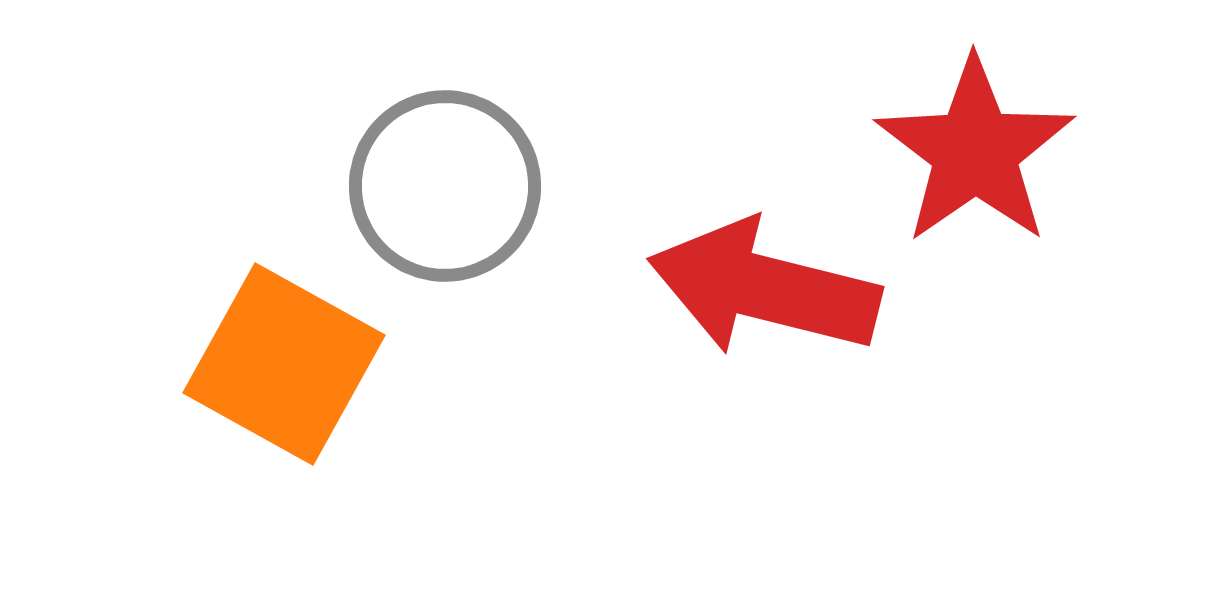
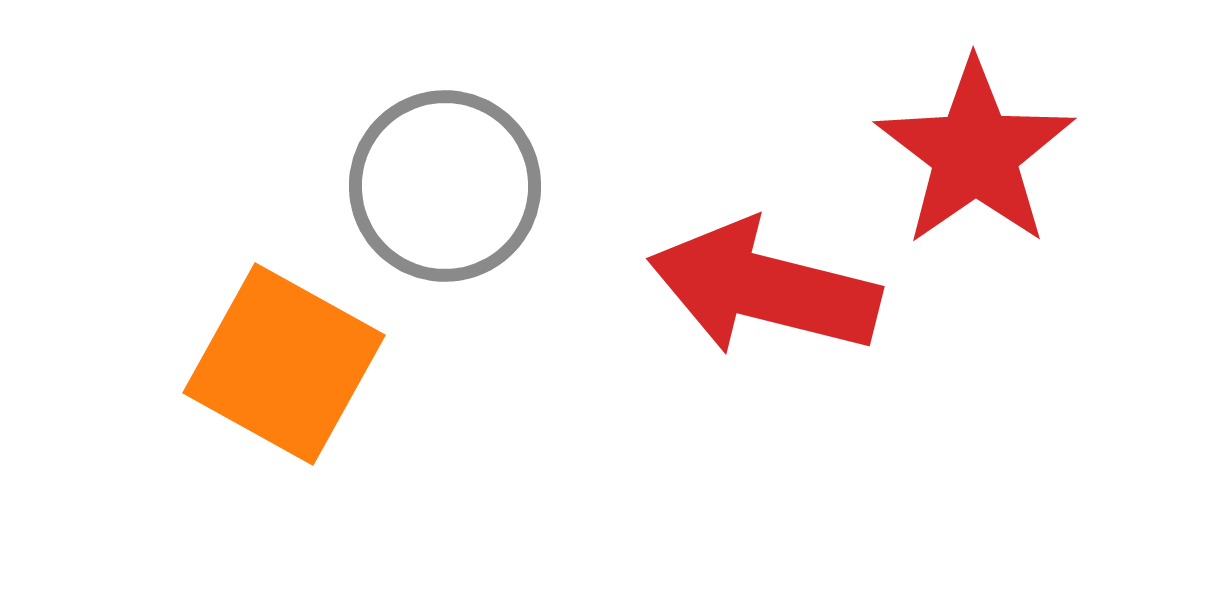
red star: moved 2 px down
